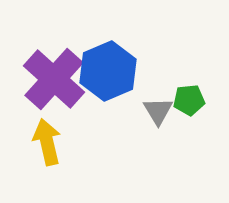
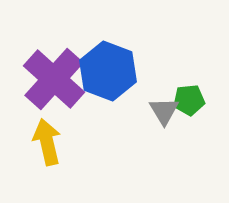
blue hexagon: rotated 16 degrees counterclockwise
gray triangle: moved 6 px right
